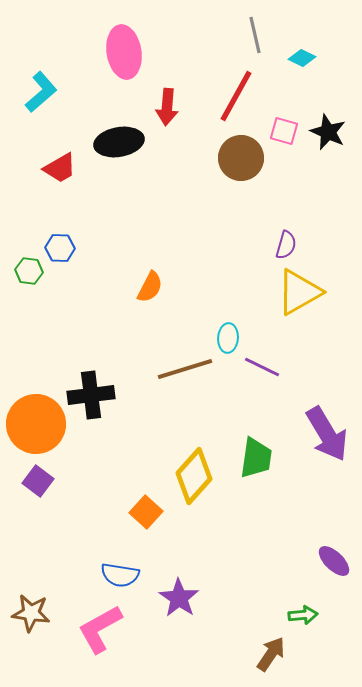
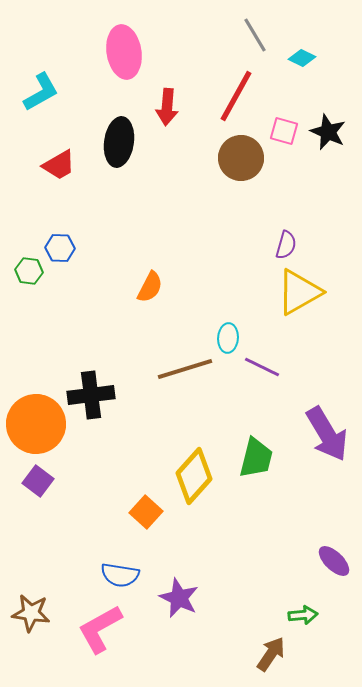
gray line: rotated 18 degrees counterclockwise
cyan L-shape: rotated 12 degrees clockwise
black ellipse: rotated 72 degrees counterclockwise
red trapezoid: moved 1 px left, 3 px up
green trapezoid: rotated 6 degrees clockwise
purple star: rotated 9 degrees counterclockwise
